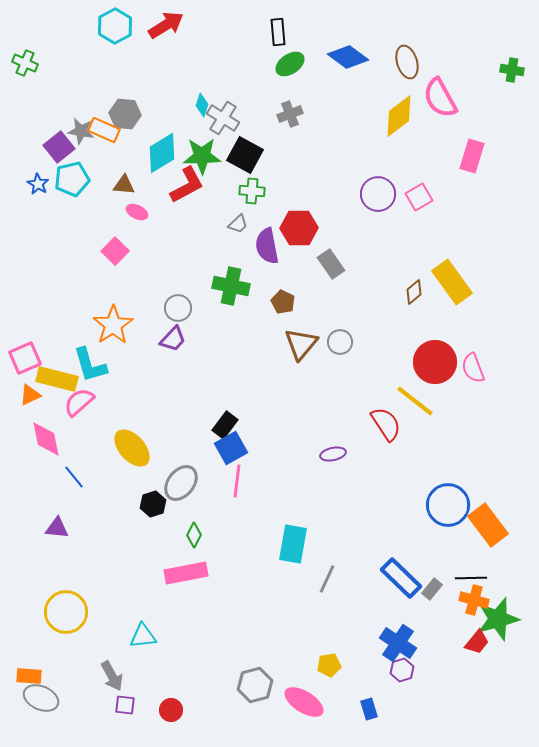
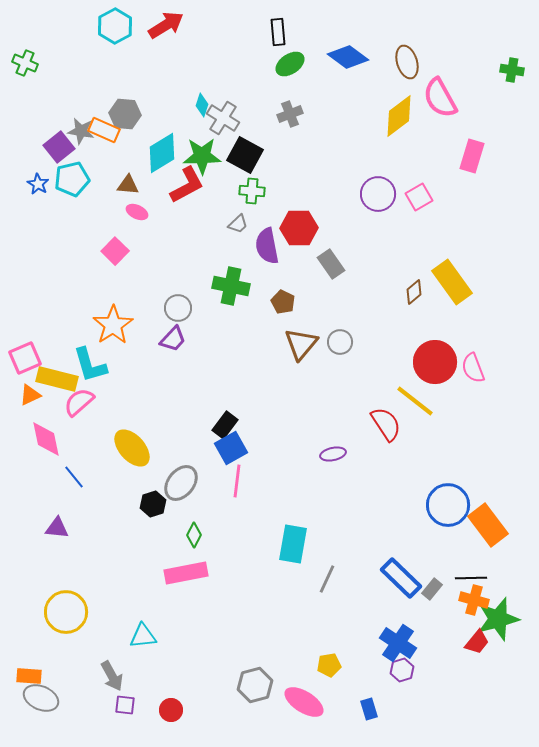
brown triangle at (124, 185): moved 4 px right
